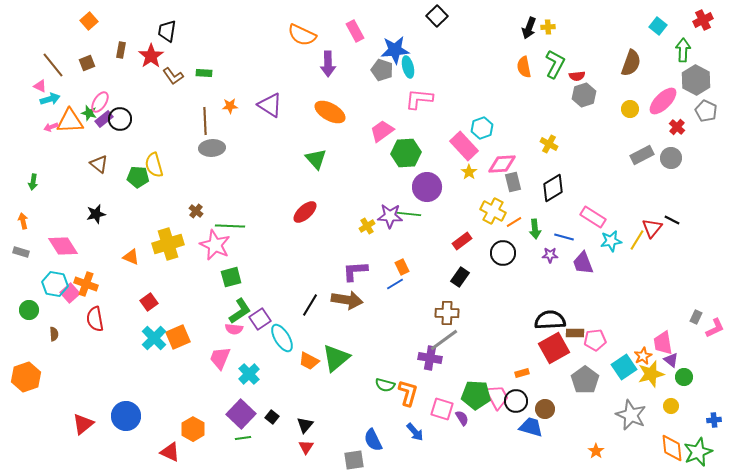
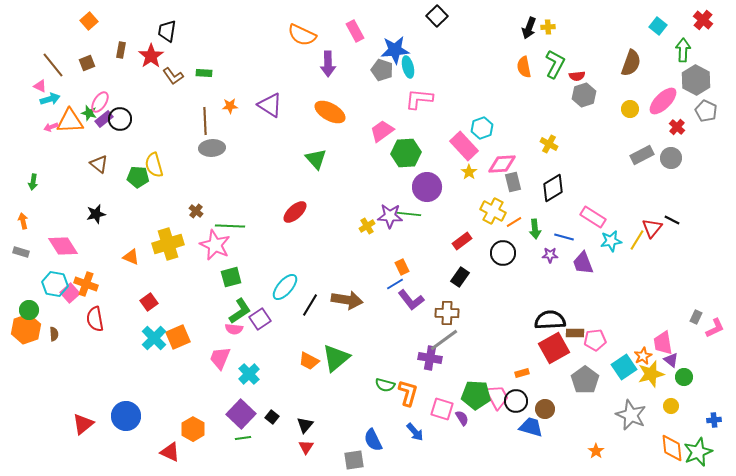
red cross at (703, 20): rotated 24 degrees counterclockwise
red ellipse at (305, 212): moved 10 px left
purple L-shape at (355, 271): moved 56 px right, 29 px down; rotated 124 degrees counterclockwise
cyan ellipse at (282, 338): moved 3 px right, 51 px up; rotated 72 degrees clockwise
orange hexagon at (26, 377): moved 48 px up
